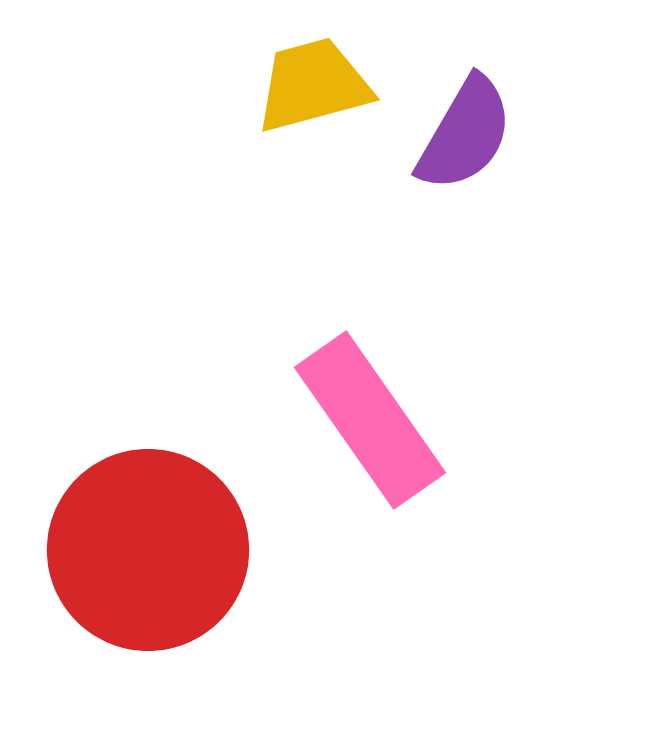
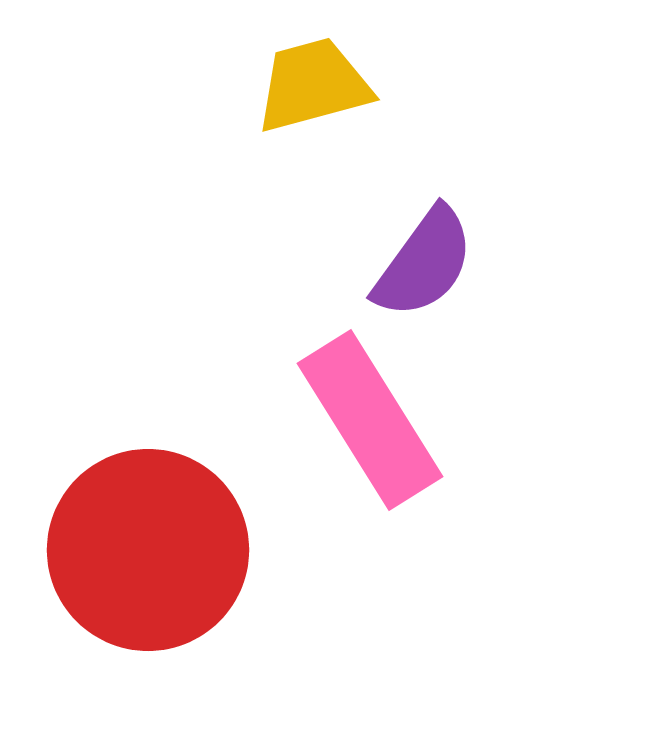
purple semicircle: moved 41 px left, 129 px down; rotated 6 degrees clockwise
pink rectangle: rotated 3 degrees clockwise
